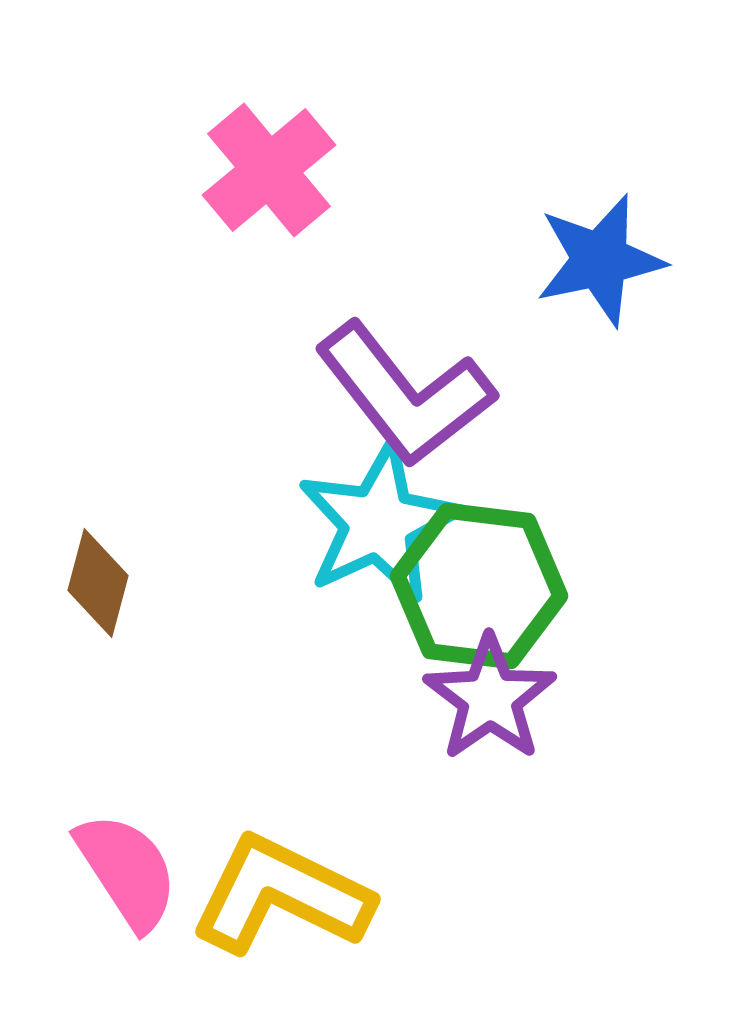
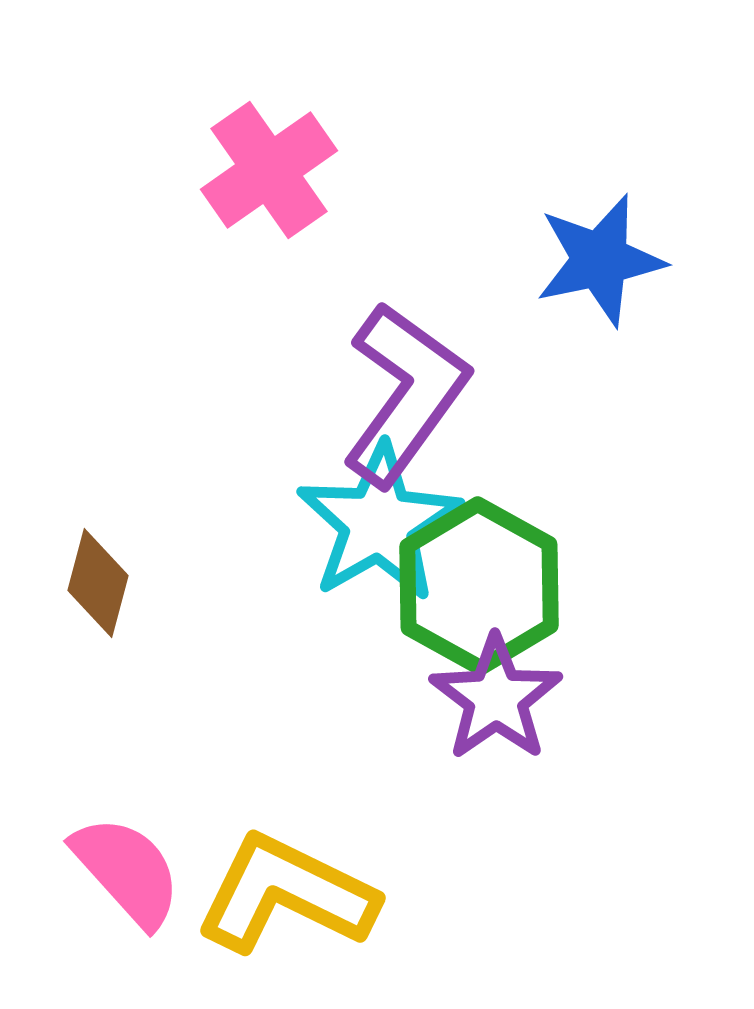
pink cross: rotated 5 degrees clockwise
purple L-shape: rotated 106 degrees counterclockwise
cyan star: rotated 5 degrees counterclockwise
green hexagon: rotated 22 degrees clockwise
purple star: moved 6 px right
pink semicircle: rotated 9 degrees counterclockwise
yellow L-shape: moved 5 px right, 1 px up
